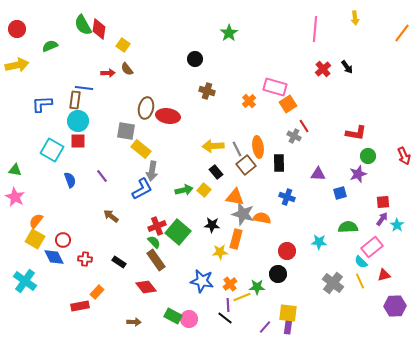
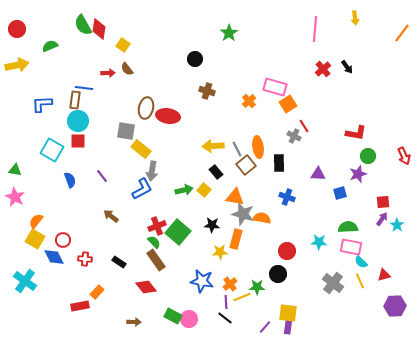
pink rectangle at (372, 247): moved 21 px left; rotated 50 degrees clockwise
purple line at (228, 305): moved 2 px left, 3 px up
